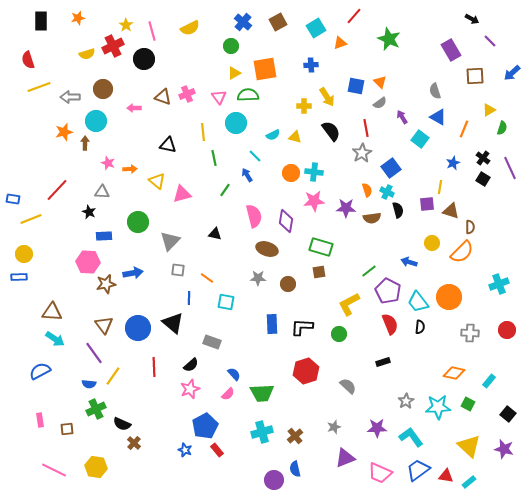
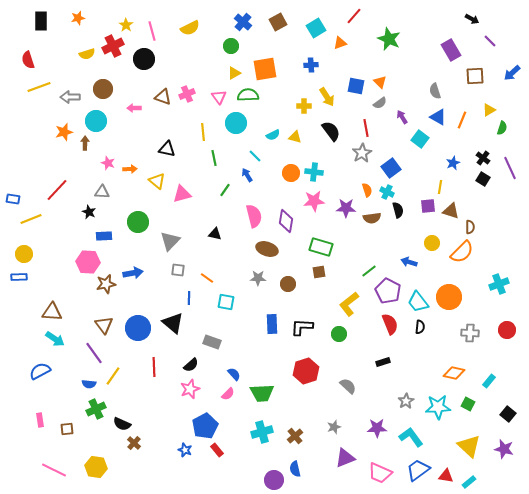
orange line at (464, 129): moved 2 px left, 9 px up
black triangle at (168, 145): moved 1 px left, 4 px down
purple square at (427, 204): moved 1 px right, 2 px down
yellow L-shape at (349, 304): rotated 10 degrees counterclockwise
